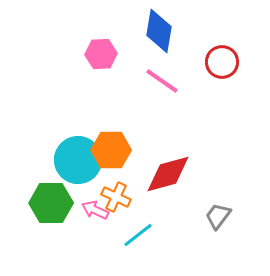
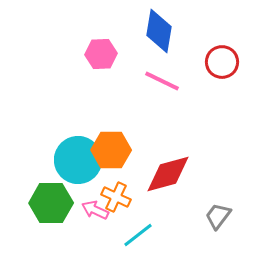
pink line: rotated 9 degrees counterclockwise
